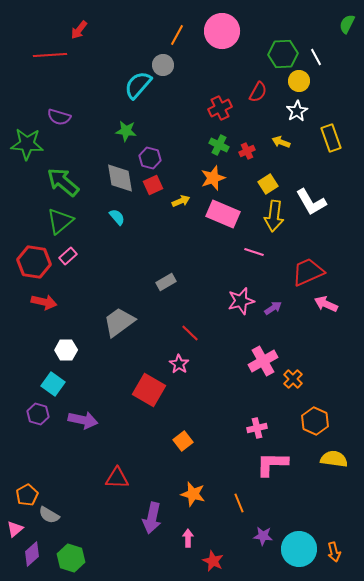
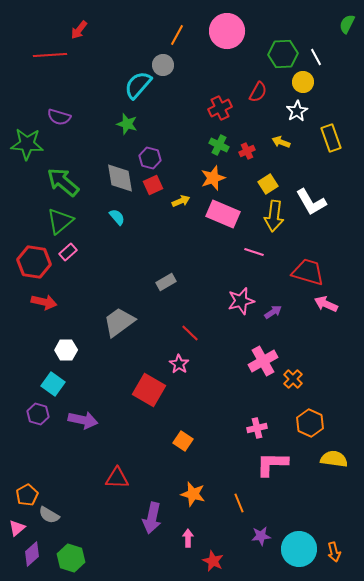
pink circle at (222, 31): moved 5 px right
yellow circle at (299, 81): moved 4 px right, 1 px down
green star at (126, 131): moved 1 px right, 7 px up; rotated 10 degrees clockwise
pink rectangle at (68, 256): moved 4 px up
red trapezoid at (308, 272): rotated 40 degrees clockwise
purple arrow at (273, 308): moved 4 px down
orange hexagon at (315, 421): moved 5 px left, 2 px down
orange square at (183, 441): rotated 18 degrees counterclockwise
pink triangle at (15, 529): moved 2 px right, 1 px up
purple star at (263, 536): moved 2 px left; rotated 12 degrees counterclockwise
